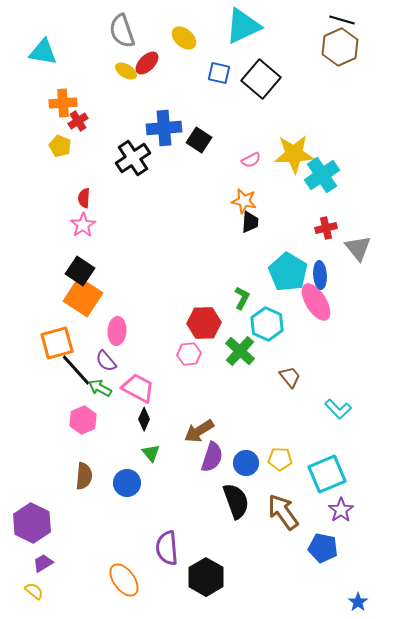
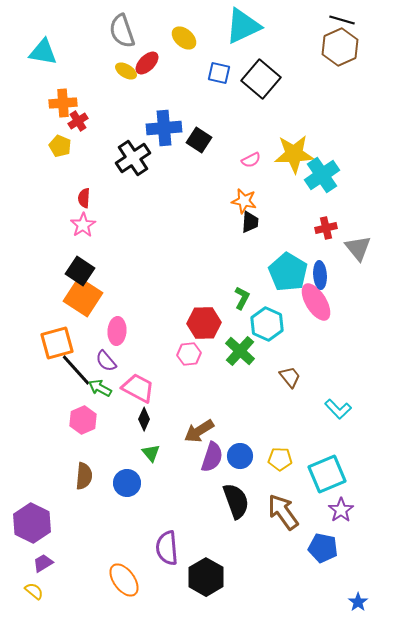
blue circle at (246, 463): moved 6 px left, 7 px up
